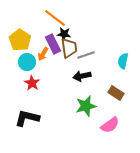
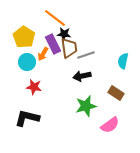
yellow pentagon: moved 4 px right, 3 px up
red star: moved 2 px right, 4 px down; rotated 21 degrees counterclockwise
